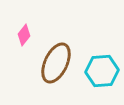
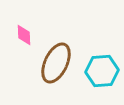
pink diamond: rotated 40 degrees counterclockwise
